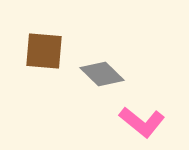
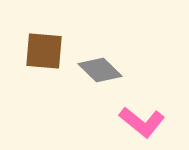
gray diamond: moved 2 px left, 4 px up
